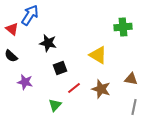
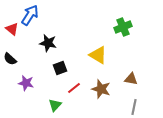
green cross: rotated 18 degrees counterclockwise
black semicircle: moved 1 px left, 3 px down
purple star: moved 1 px right, 1 px down
